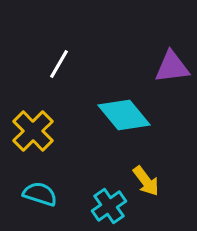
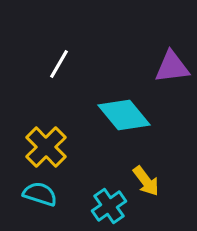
yellow cross: moved 13 px right, 16 px down
